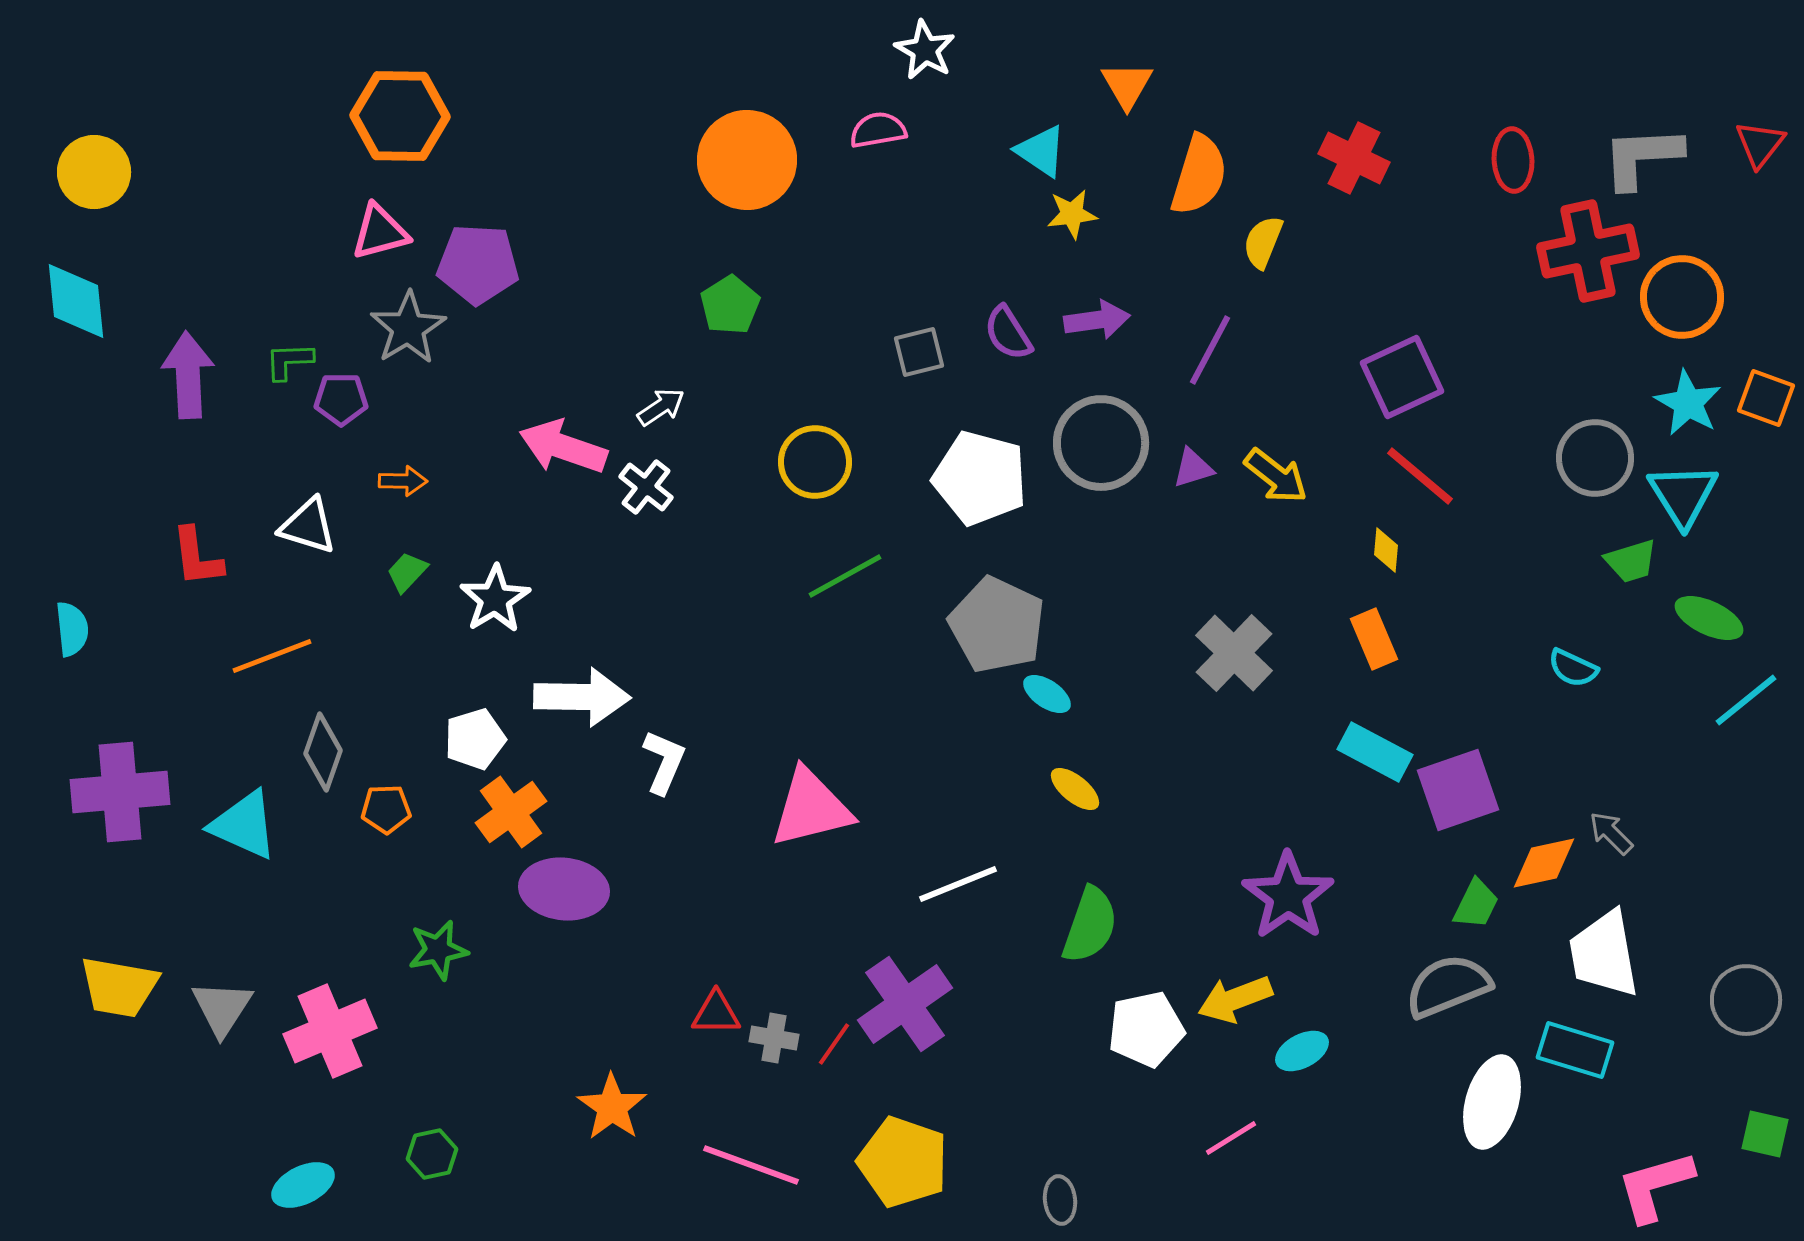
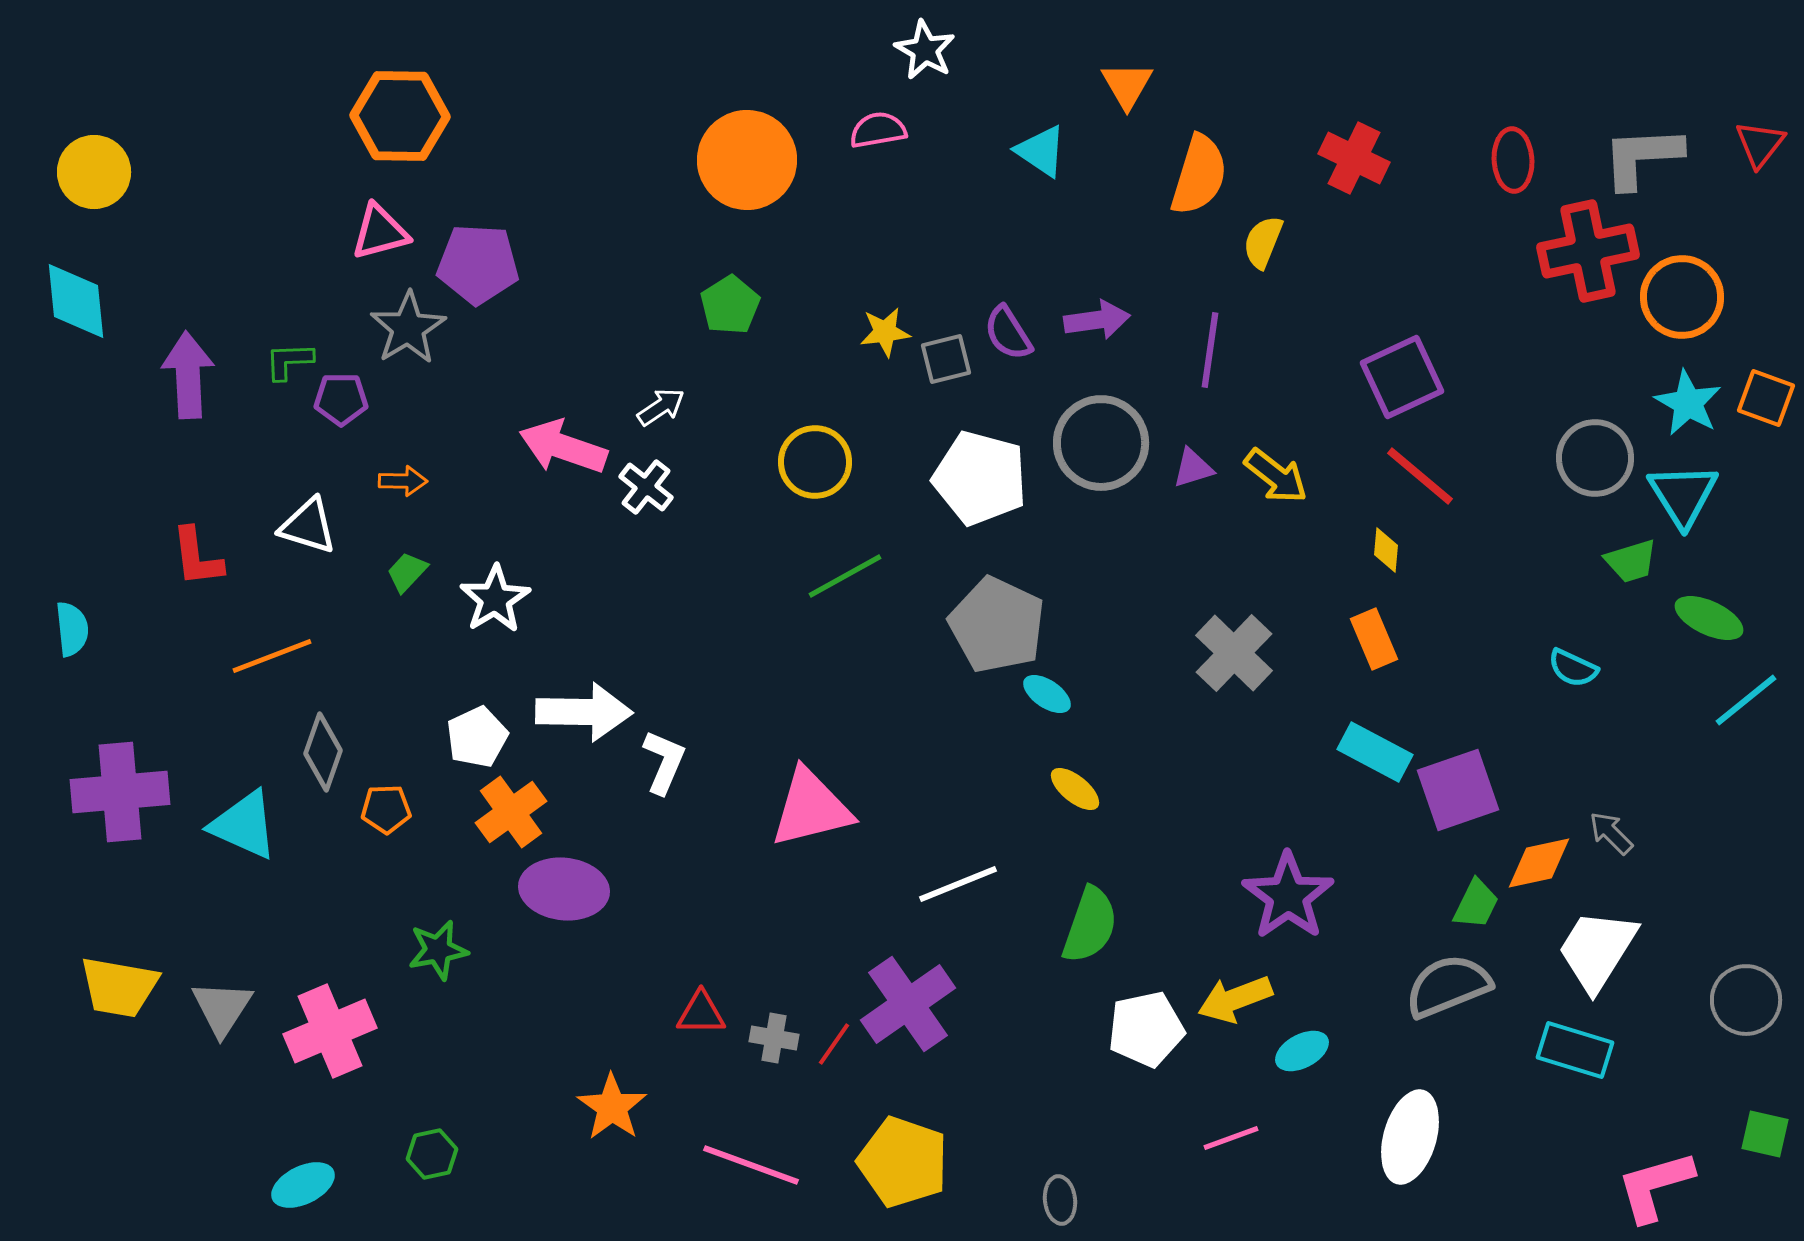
yellow star at (1072, 214): moved 187 px left, 118 px down
purple line at (1210, 350): rotated 20 degrees counterclockwise
gray square at (919, 352): moved 27 px right, 7 px down
white arrow at (582, 697): moved 2 px right, 15 px down
white pentagon at (475, 739): moved 2 px right, 2 px up; rotated 8 degrees counterclockwise
orange diamond at (1544, 863): moved 5 px left
white trapezoid at (1604, 954): moved 7 px left, 4 px up; rotated 42 degrees clockwise
purple cross at (905, 1004): moved 3 px right
red triangle at (716, 1013): moved 15 px left
white ellipse at (1492, 1102): moved 82 px left, 35 px down
pink line at (1231, 1138): rotated 12 degrees clockwise
